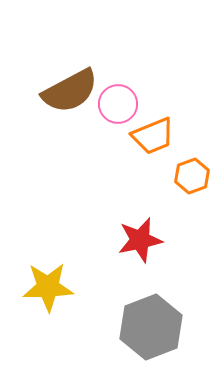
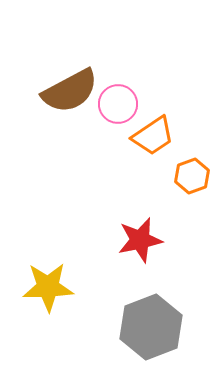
orange trapezoid: rotated 12 degrees counterclockwise
